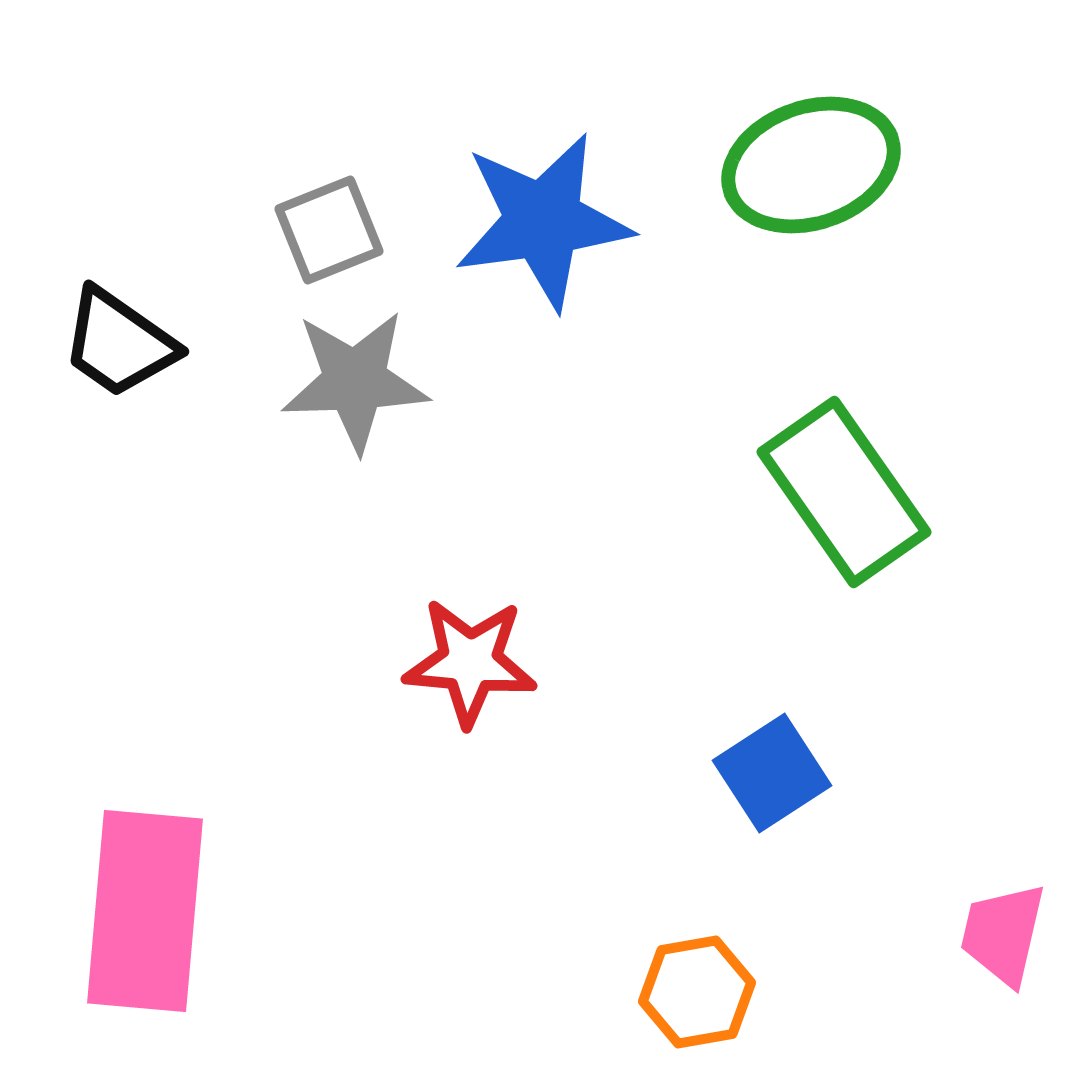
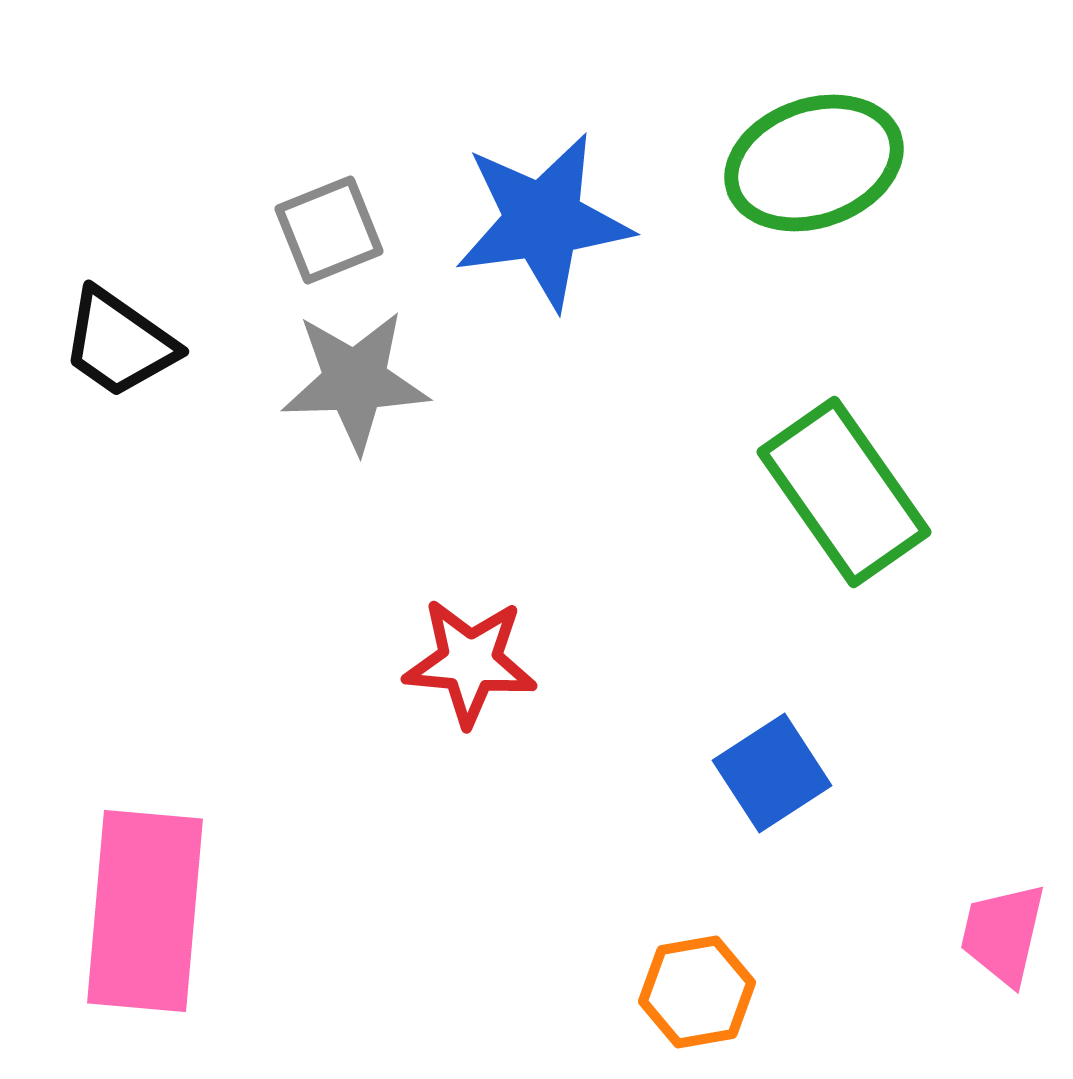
green ellipse: moved 3 px right, 2 px up
